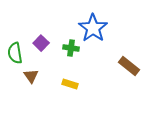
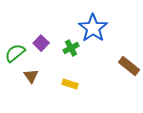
green cross: rotated 35 degrees counterclockwise
green semicircle: rotated 60 degrees clockwise
